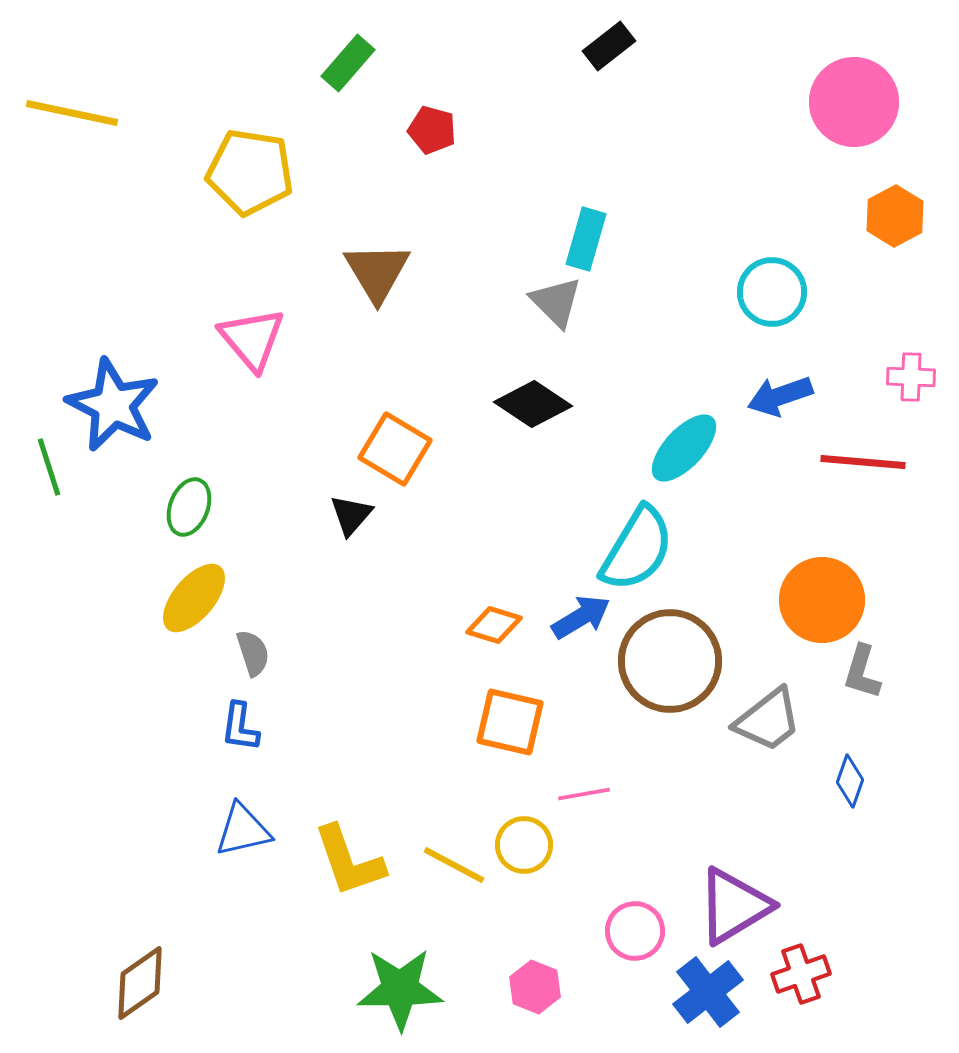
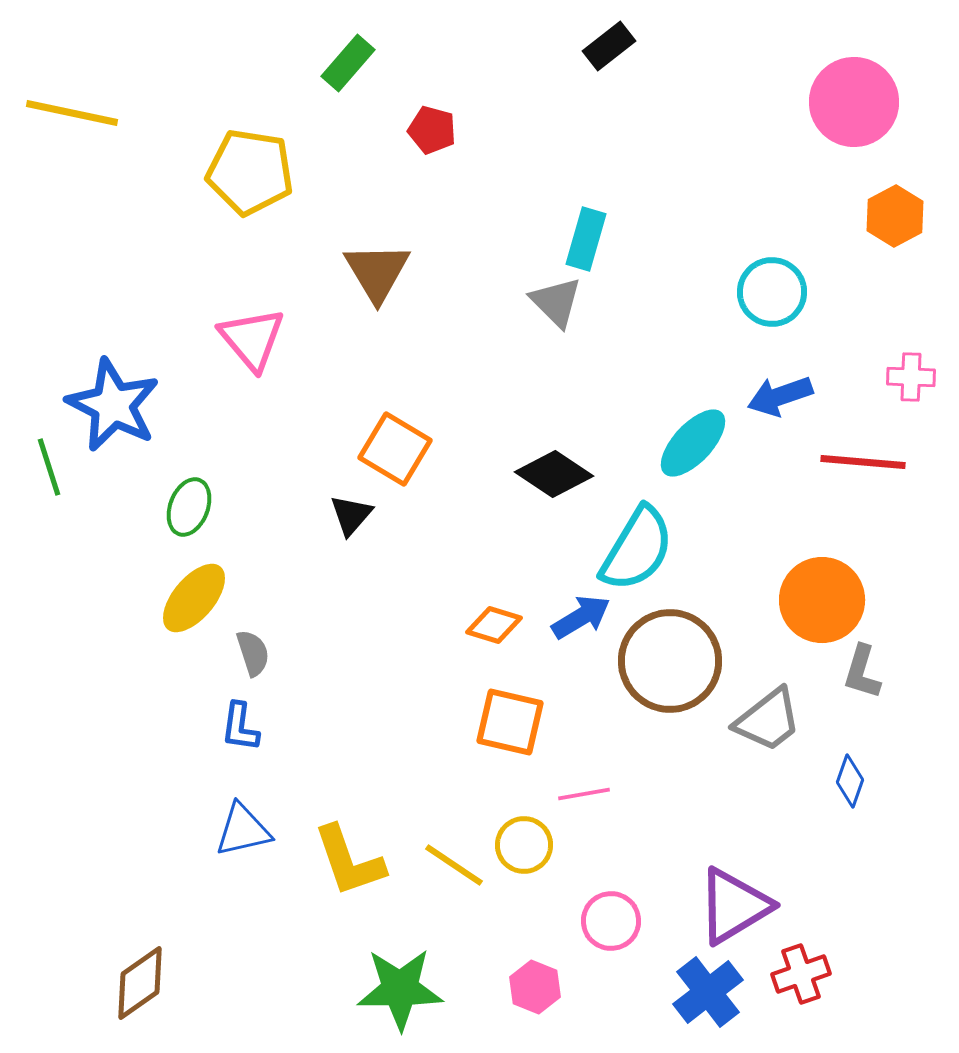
black diamond at (533, 404): moved 21 px right, 70 px down
cyan ellipse at (684, 448): moved 9 px right, 5 px up
yellow line at (454, 865): rotated 6 degrees clockwise
pink circle at (635, 931): moved 24 px left, 10 px up
